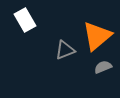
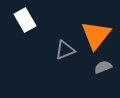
orange triangle: moved 1 px left, 1 px up; rotated 12 degrees counterclockwise
